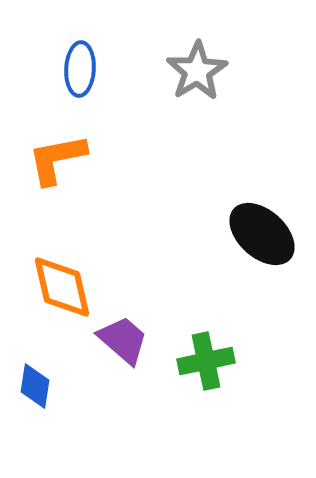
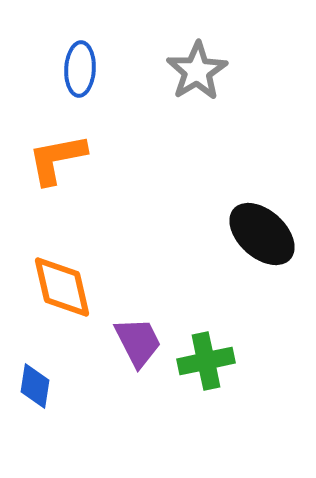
purple trapezoid: moved 15 px right, 2 px down; rotated 22 degrees clockwise
